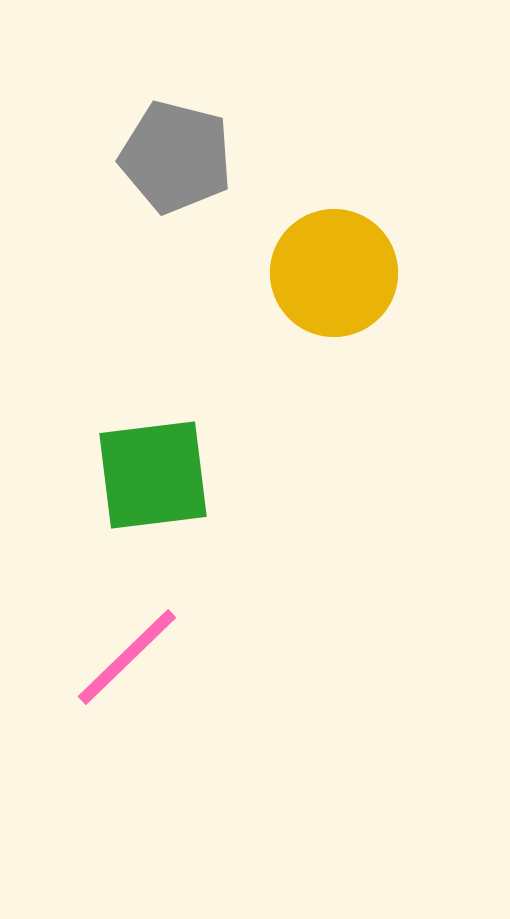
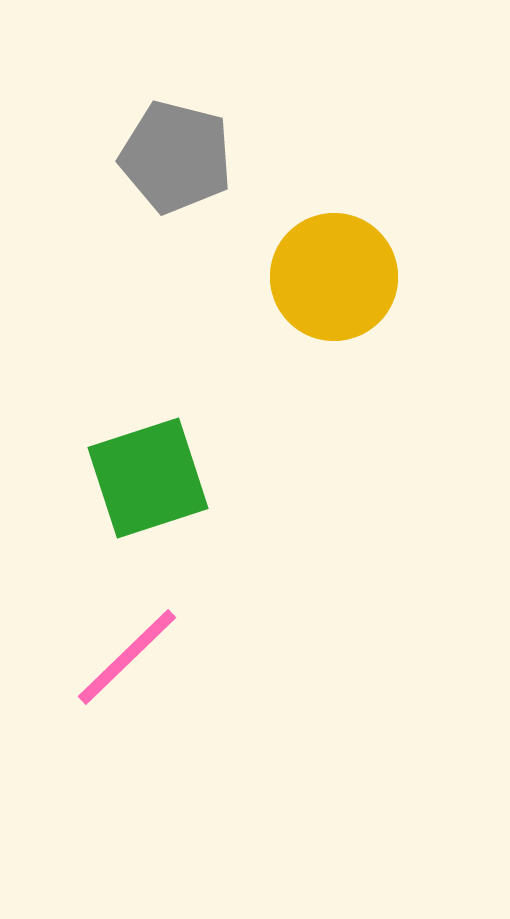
yellow circle: moved 4 px down
green square: moved 5 px left, 3 px down; rotated 11 degrees counterclockwise
